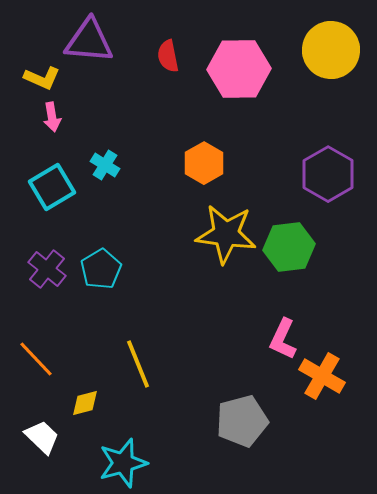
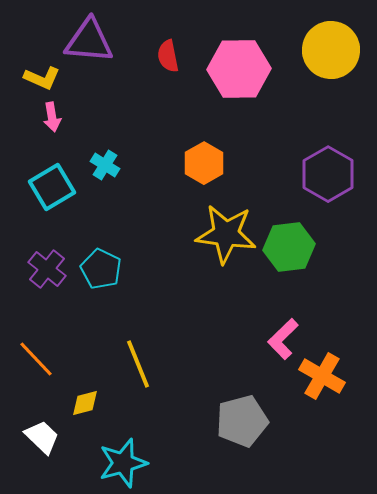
cyan pentagon: rotated 15 degrees counterclockwise
pink L-shape: rotated 21 degrees clockwise
